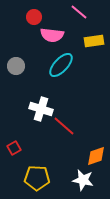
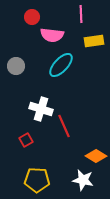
pink line: moved 2 px right, 2 px down; rotated 48 degrees clockwise
red circle: moved 2 px left
red line: rotated 25 degrees clockwise
red square: moved 12 px right, 8 px up
orange diamond: rotated 50 degrees clockwise
yellow pentagon: moved 2 px down
